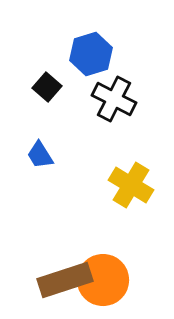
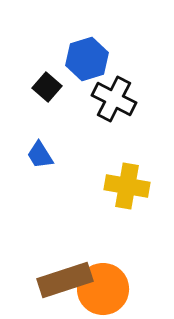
blue hexagon: moved 4 px left, 5 px down
yellow cross: moved 4 px left, 1 px down; rotated 21 degrees counterclockwise
orange circle: moved 9 px down
